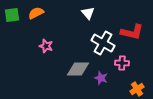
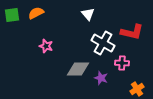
white triangle: moved 1 px down
